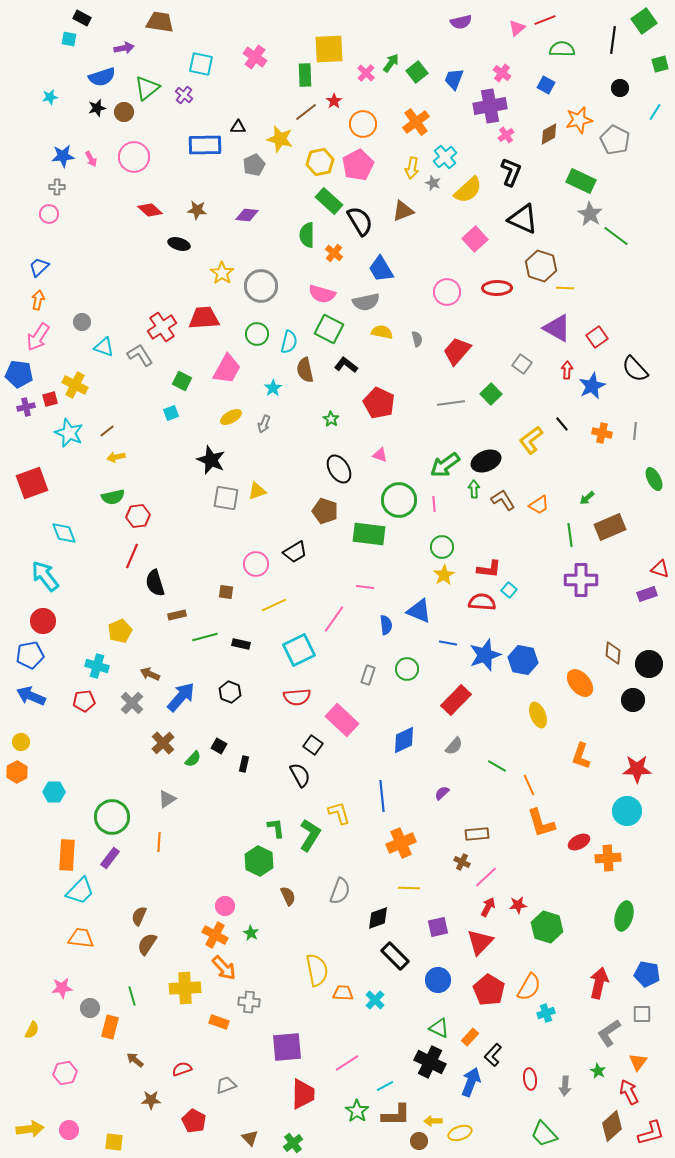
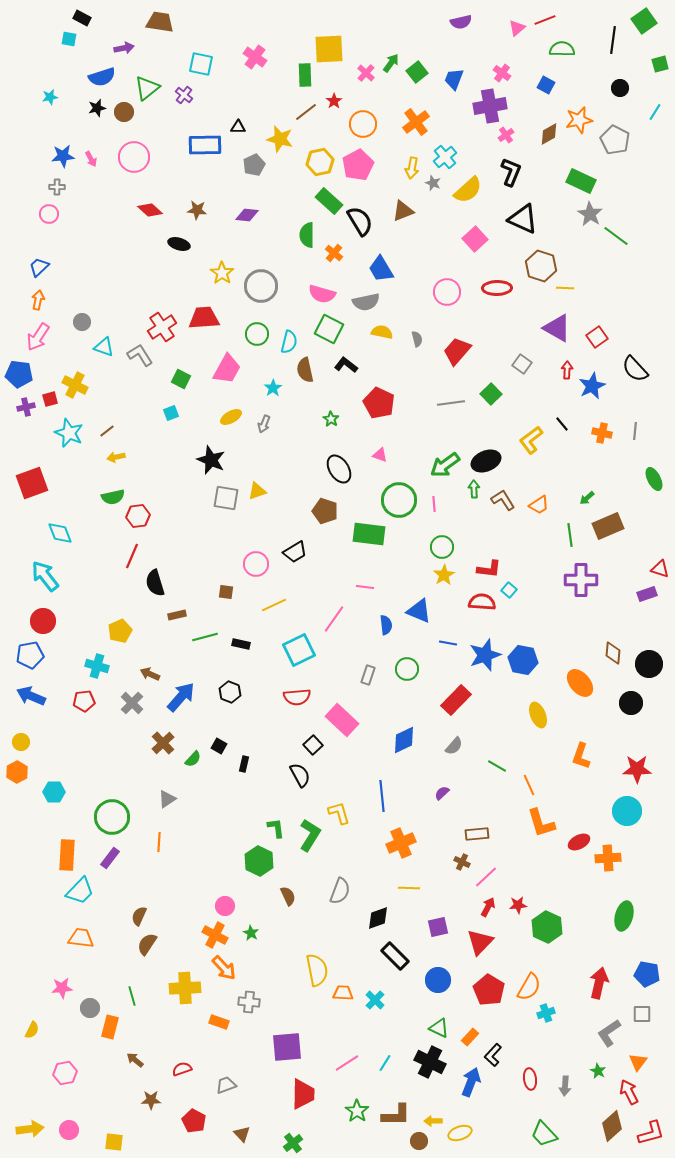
green square at (182, 381): moved 1 px left, 2 px up
brown rectangle at (610, 527): moved 2 px left, 1 px up
cyan diamond at (64, 533): moved 4 px left
black circle at (633, 700): moved 2 px left, 3 px down
black square at (313, 745): rotated 12 degrees clockwise
green hexagon at (547, 927): rotated 8 degrees clockwise
cyan line at (385, 1086): moved 23 px up; rotated 30 degrees counterclockwise
brown triangle at (250, 1138): moved 8 px left, 4 px up
